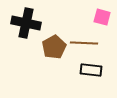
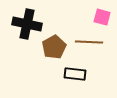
black cross: moved 1 px right, 1 px down
brown line: moved 5 px right, 1 px up
black rectangle: moved 16 px left, 4 px down
